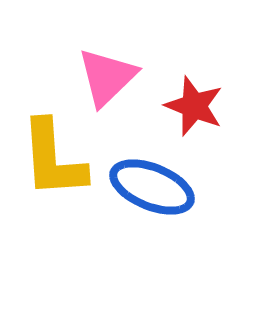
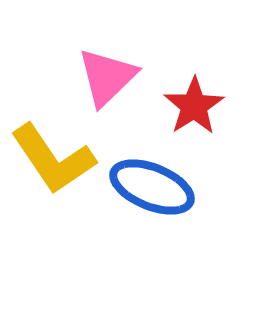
red star: rotated 18 degrees clockwise
yellow L-shape: rotated 30 degrees counterclockwise
